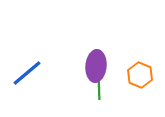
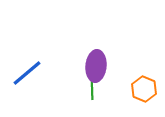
orange hexagon: moved 4 px right, 14 px down
green line: moved 7 px left
